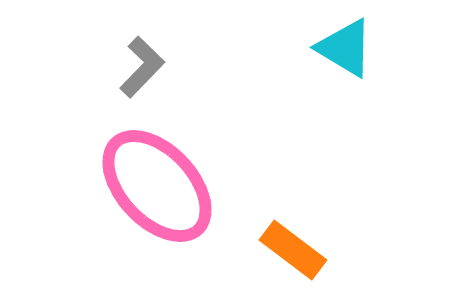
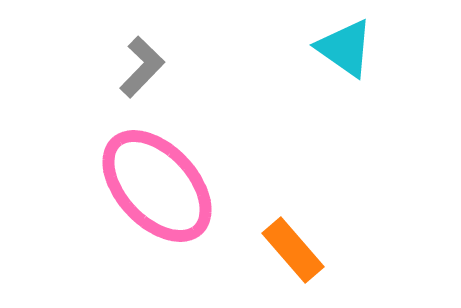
cyan triangle: rotated 4 degrees clockwise
orange rectangle: rotated 12 degrees clockwise
